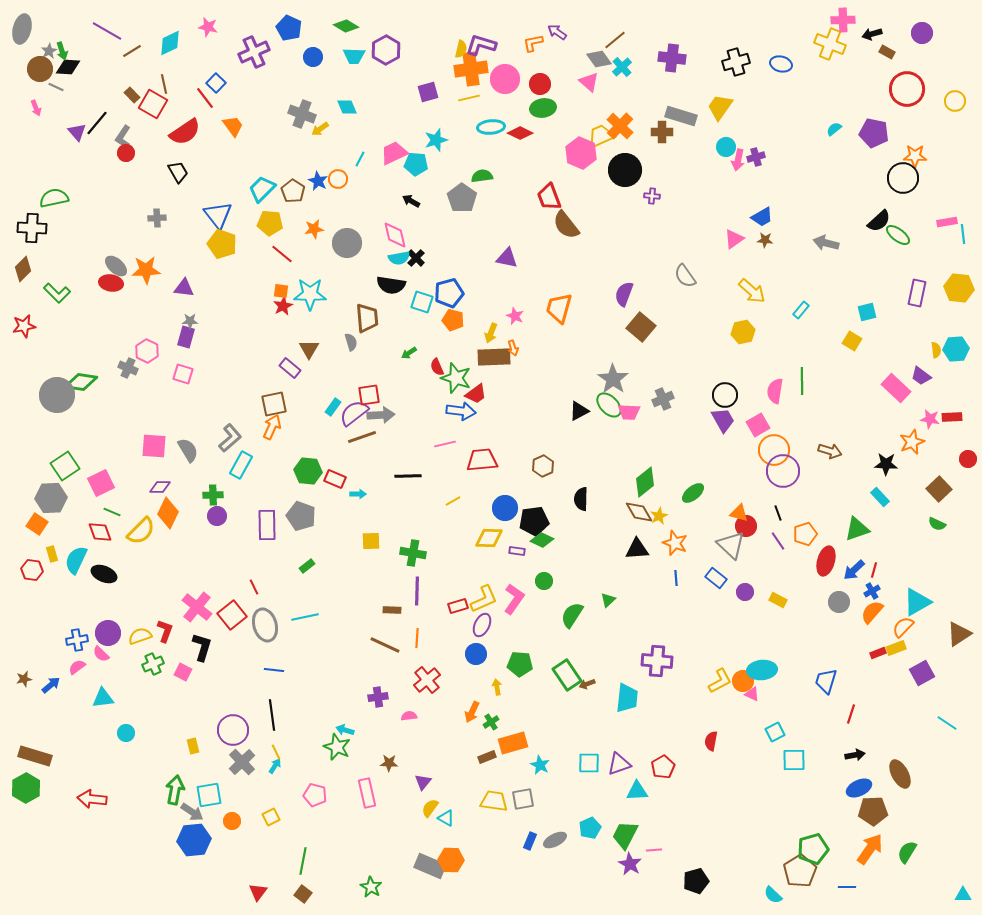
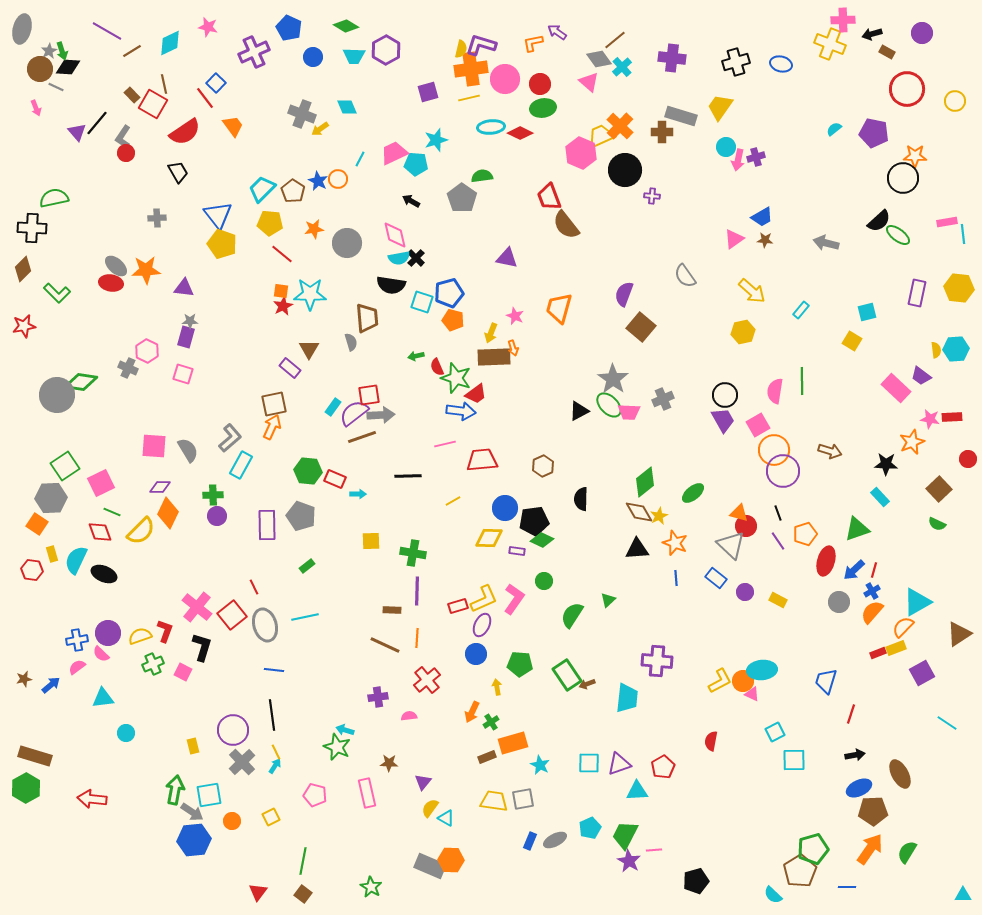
green arrow at (409, 353): moved 7 px right, 3 px down; rotated 21 degrees clockwise
purple star at (630, 864): moved 1 px left, 3 px up
